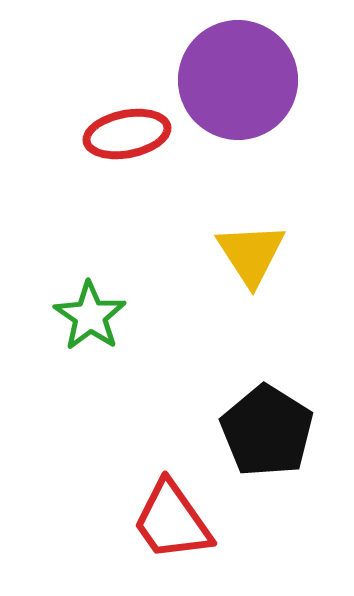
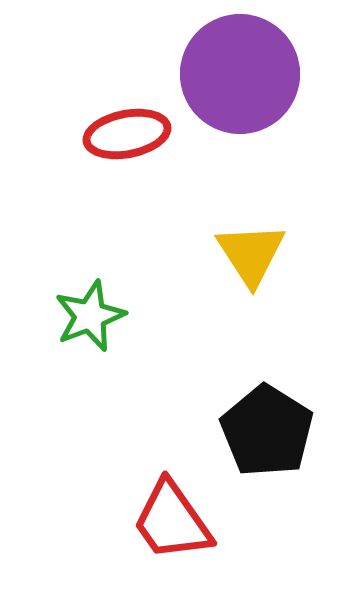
purple circle: moved 2 px right, 6 px up
green star: rotated 16 degrees clockwise
